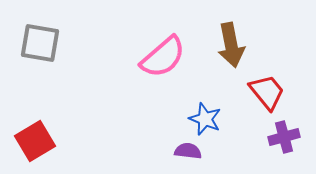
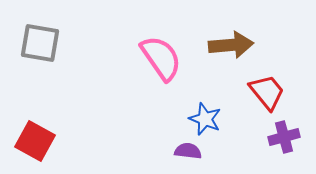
brown arrow: rotated 84 degrees counterclockwise
pink semicircle: moved 2 px left, 1 px down; rotated 84 degrees counterclockwise
red square: rotated 30 degrees counterclockwise
